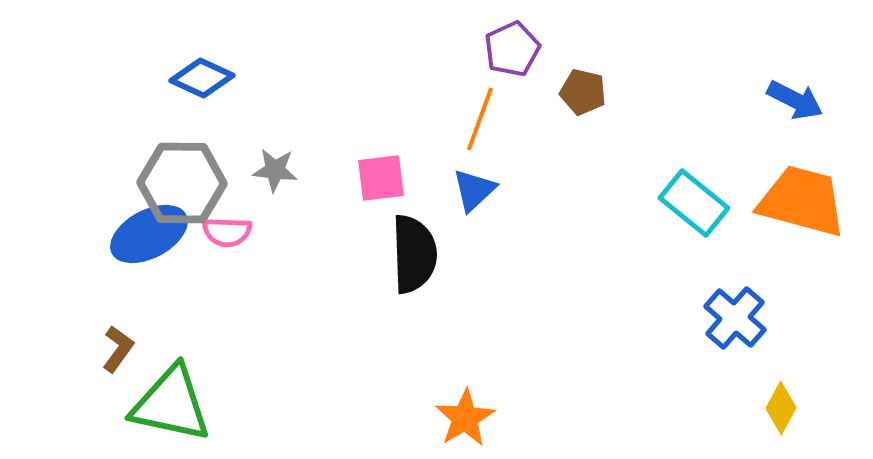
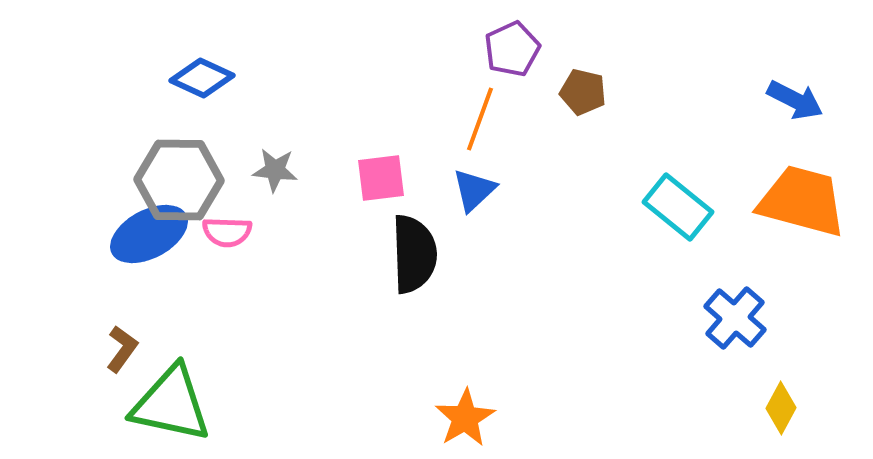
gray hexagon: moved 3 px left, 3 px up
cyan rectangle: moved 16 px left, 4 px down
brown L-shape: moved 4 px right
